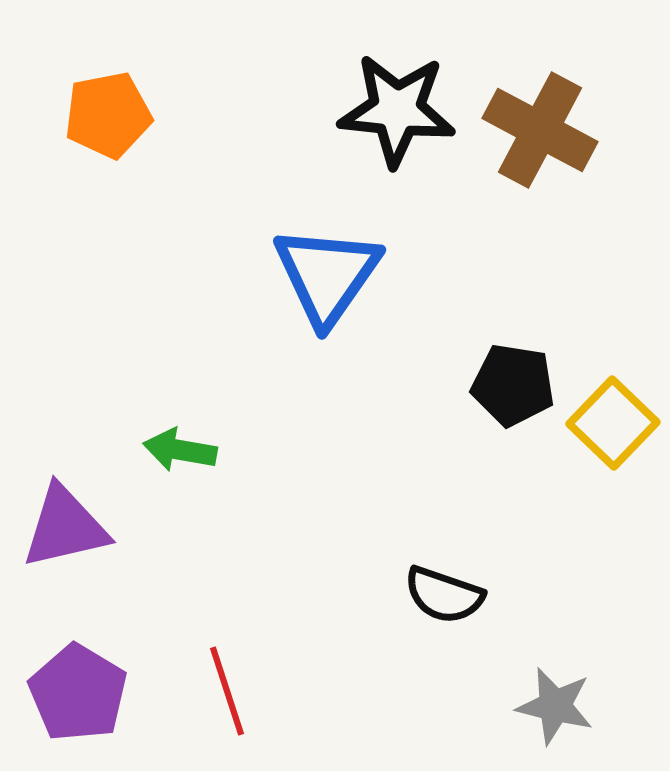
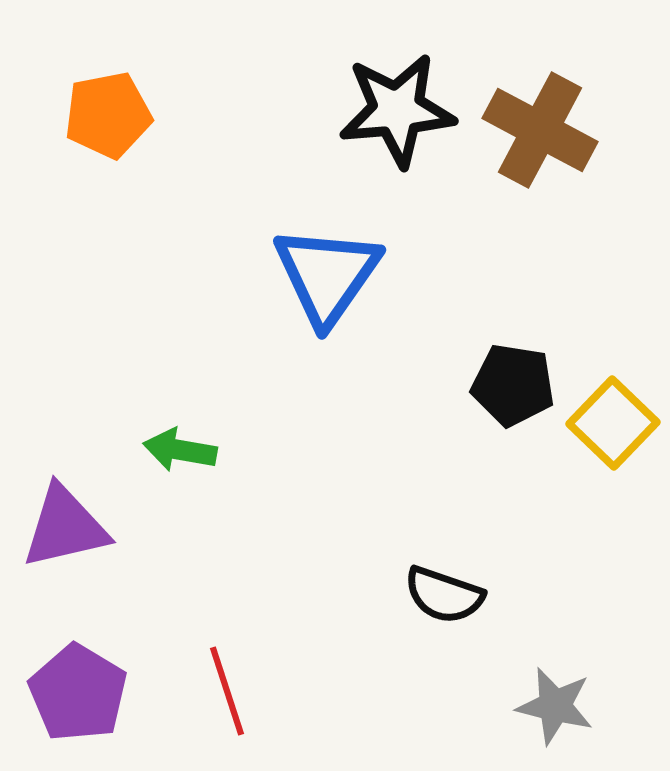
black star: rotated 11 degrees counterclockwise
